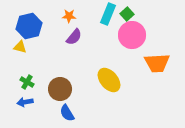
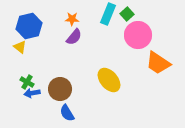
orange star: moved 3 px right, 3 px down
pink circle: moved 6 px right
yellow triangle: rotated 24 degrees clockwise
orange trapezoid: moved 1 px right; rotated 36 degrees clockwise
blue arrow: moved 7 px right, 9 px up
